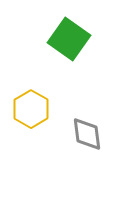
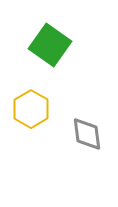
green square: moved 19 px left, 6 px down
